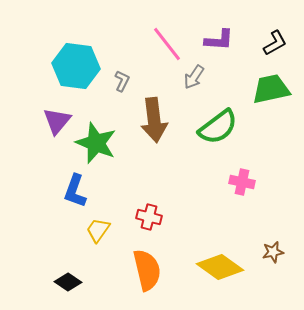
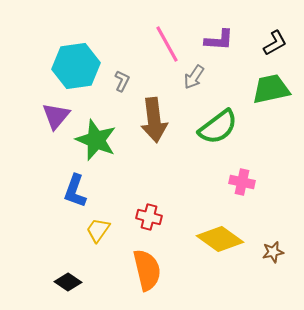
pink line: rotated 9 degrees clockwise
cyan hexagon: rotated 15 degrees counterclockwise
purple triangle: moved 1 px left, 5 px up
green star: moved 3 px up
yellow diamond: moved 28 px up
